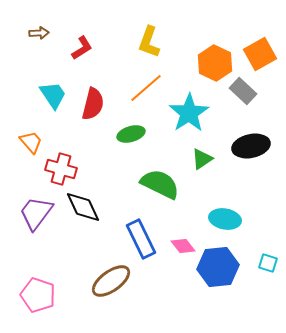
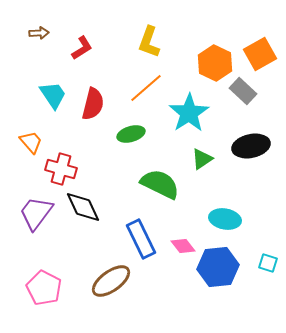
pink pentagon: moved 6 px right, 7 px up; rotated 8 degrees clockwise
